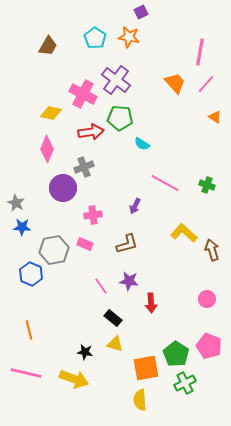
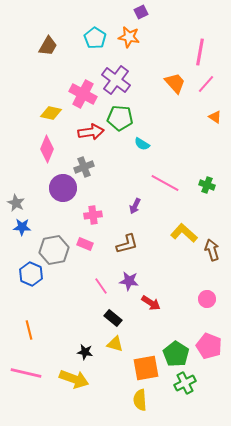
red arrow at (151, 303): rotated 54 degrees counterclockwise
